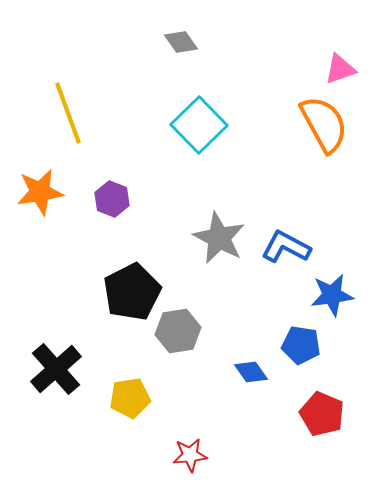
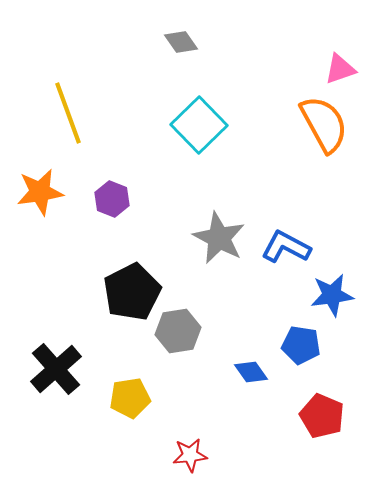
red pentagon: moved 2 px down
